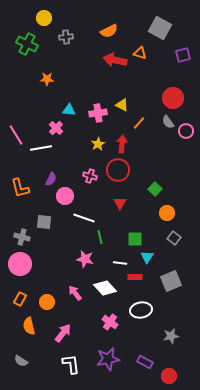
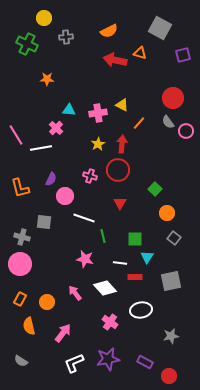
green line at (100, 237): moved 3 px right, 1 px up
gray square at (171, 281): rotated 10 degrees clockwise
white L-shape at (71, 364): moved 3 px right, 1 px up; rotated 105 degrees counterclockwise
